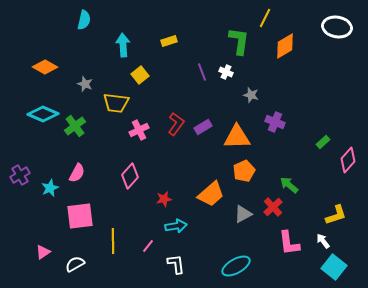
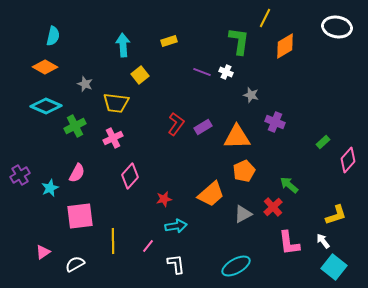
cyan semicircle at (84, 20): moved 31 px left, 16 px down
purple line at (202, 72): rotated 48 degrees counterclockwise
cyan diamond at (43, 114): moved 3 px right, 8 px up
green cross at (75, 126): rotated 10 degrees clockwise
pink cross at (139, 130): moved 26 px left, 8 px down
